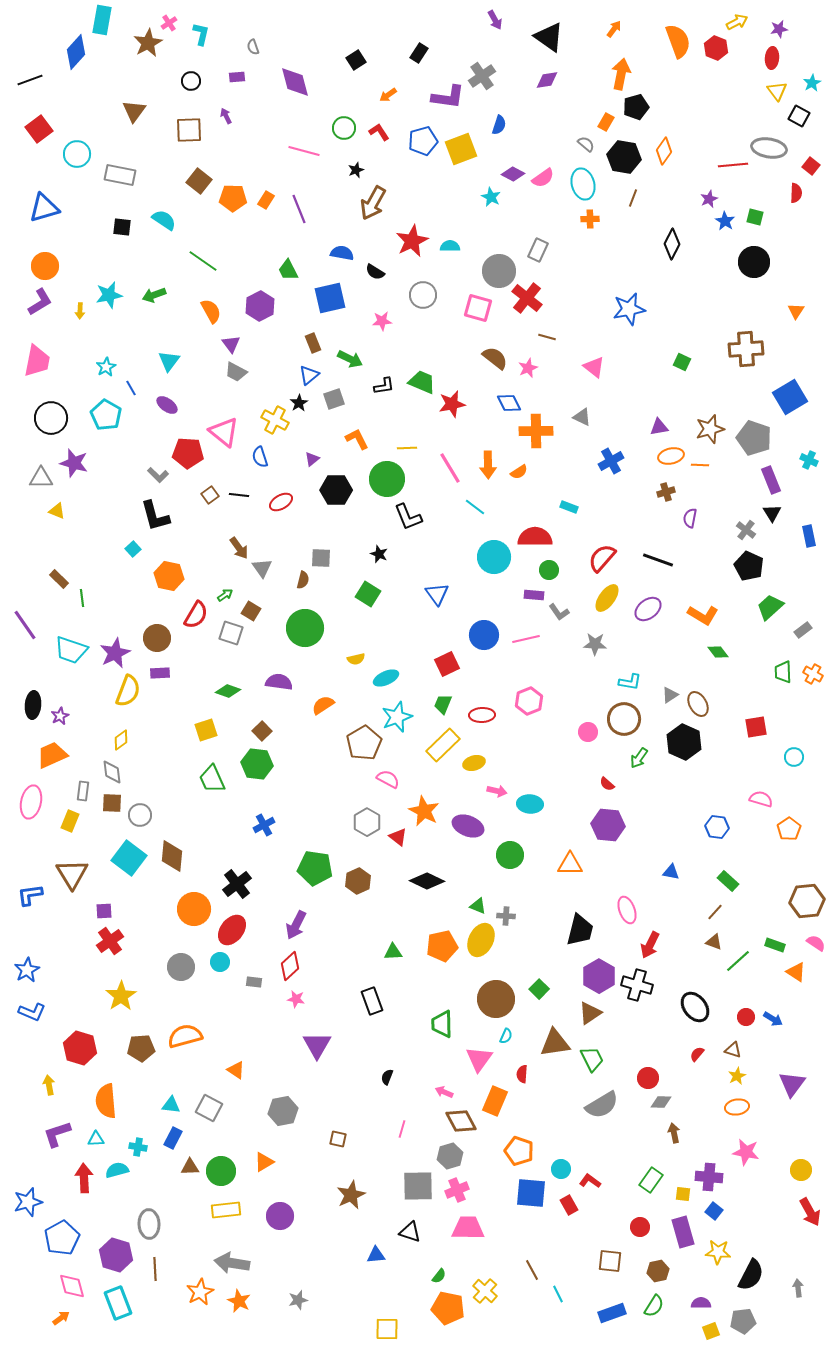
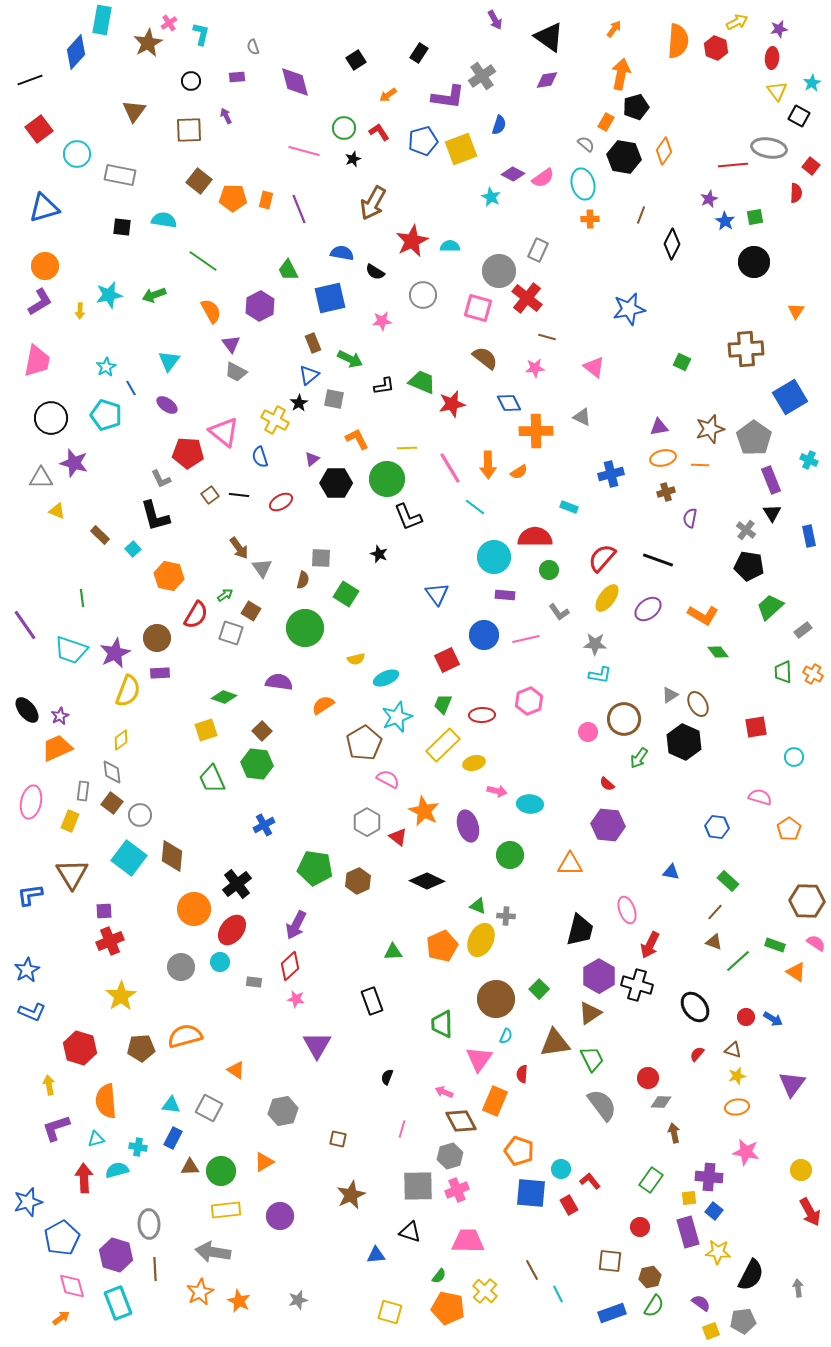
orange semicircle at (678, 41): rotated 24 degrees clockwise
black star at (356, 170): moved 3 px left, 11 px up
brown line at (633, 198): moved 8 px right, 17 px down
orange rectangle at (266, 200): rotated 18 degrees counterclockwise
green square at (755, 217): rotated 24 degrees counterclockwise
cyan semicircle at (164, 220): rotated 25 degrees counterclockwise
brown semicircle at (495, 358): moved 10 px left
pink star at (528, 368): moved 7 px right; rotated 18 degrees clockwise
gray square at (334, 399): rotated 30 degrees clockwise
cyan pentagon at (106, 415): rotated 12 degrees counterclockwise
gray pentagon at (754, 438): rotated 16 degrees clockwise
orange ellipse at (671, 456): moved 8 px left, 2 px down
blue cross at (611, 461): moved 13 px down; rotated 15 degrees clockwise
gray L-shape at (158, 475): moved 3 px right, 4 px down; rotated 20 degrees clockwise
black hexagon at (336, 490): moved 7 px up
black pentagon at (749, 566): rotated 16 degrees counterclockwise
brown rectangle at (59, 579): moved 41 px right, 44 px up
green square at (368, 594): moved 22 px left
purple rectangle at (534, 595): moved 29 px left
red square at (447, 664): moved 4 px up
cyan L-shape at (630, 682): moved 30 px left, 7 px up
green diamond at (228, 691): moved 4 px left, 6 px down
black ellipse at (33, 705): moved 6 px left, 5 px down; rotated 44 degrees counterclockwise
orange trapezoid at (52, 755): moved 5 px right, 7 px up
pink semicircle at (761, 799): moved 1 px left, 2 px up
brown square at (112, 803): rotated 35 degrees clockwise
purple ellipse at (468, 826): rotated 52 degrees clockwise
brown hexagon at (807, 901): rotated 8 degrees clockwise
red cross at (110, 941): rotated 12 degrees clockwise
orange pentagon at (442, 946): rotated 12 degrees counterclockwise
yellow star at (737, 1076): rotated 12 degrees clockwise
gray semicircle at (602, 1105): rotated 96 degrees counterclockwise
purple L-shape at (57, 1134): moved 1 px left, 6 px up
cyan triangle at (96, 1139): rotated 12 degrees counterclockwise
red L-shape at (590, 1181): rotated 15 degrees clockwise
yellow square at (683, 1194): moved 6 px right, 4 px down; rotated 14 degrees counterclockwise
pink trapezoid at (468, 1228): moved 13 px down
purple rectangle at (683, 1232): moved 5 px right
gray arrow at (232, 1263): moved 19 px left, 11 px up
brown hexagon at (658, 1271): moved 8 px left, 6 px down
purple semicircle at (701, 1303): rotated 36 degrees clockwise
yellow square at (387, 1329): moved 3 px right, 17 px up; rotated 15 degrees clockwise
